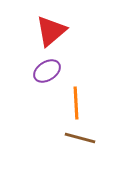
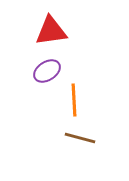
red triangle: rotated 32 degrees clockwise
orange line: moved 2 px left, 3 px up
